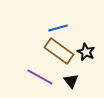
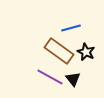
blue line: moved 13 px right
purple line: moved 10 px right
black triangle: moved 2 px right, 2 px up
